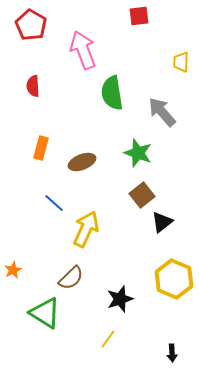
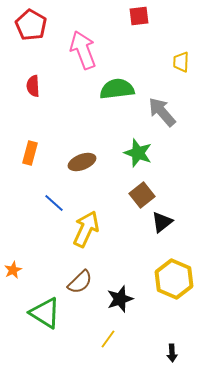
green semicircle: moved 5 px right, 4 px up; rotated 92 degrees clockwise
orange rectangle: moved 11 px left, 5 px down
brown semicircle: moved 9 px right, 4 px down
